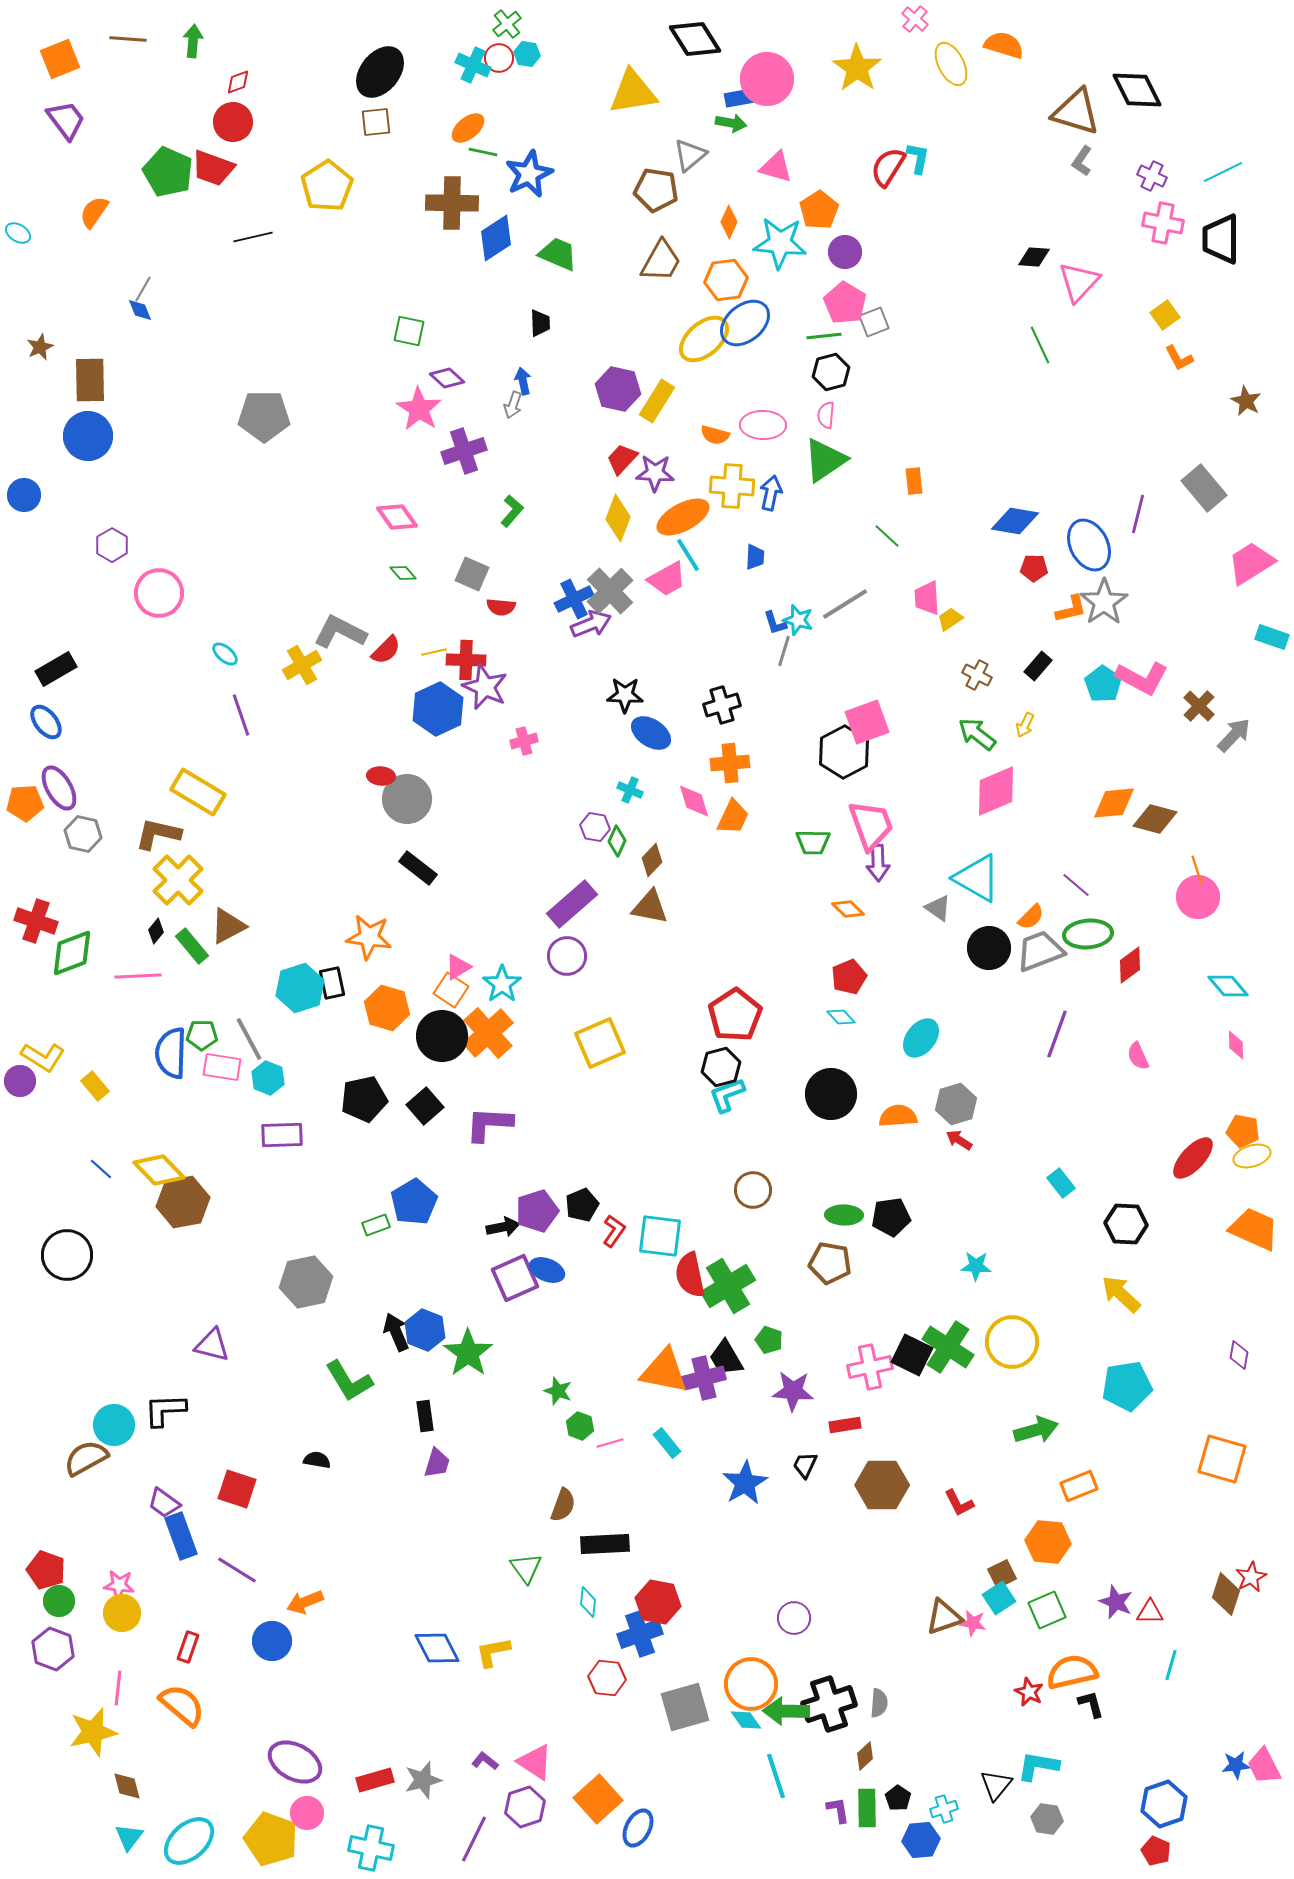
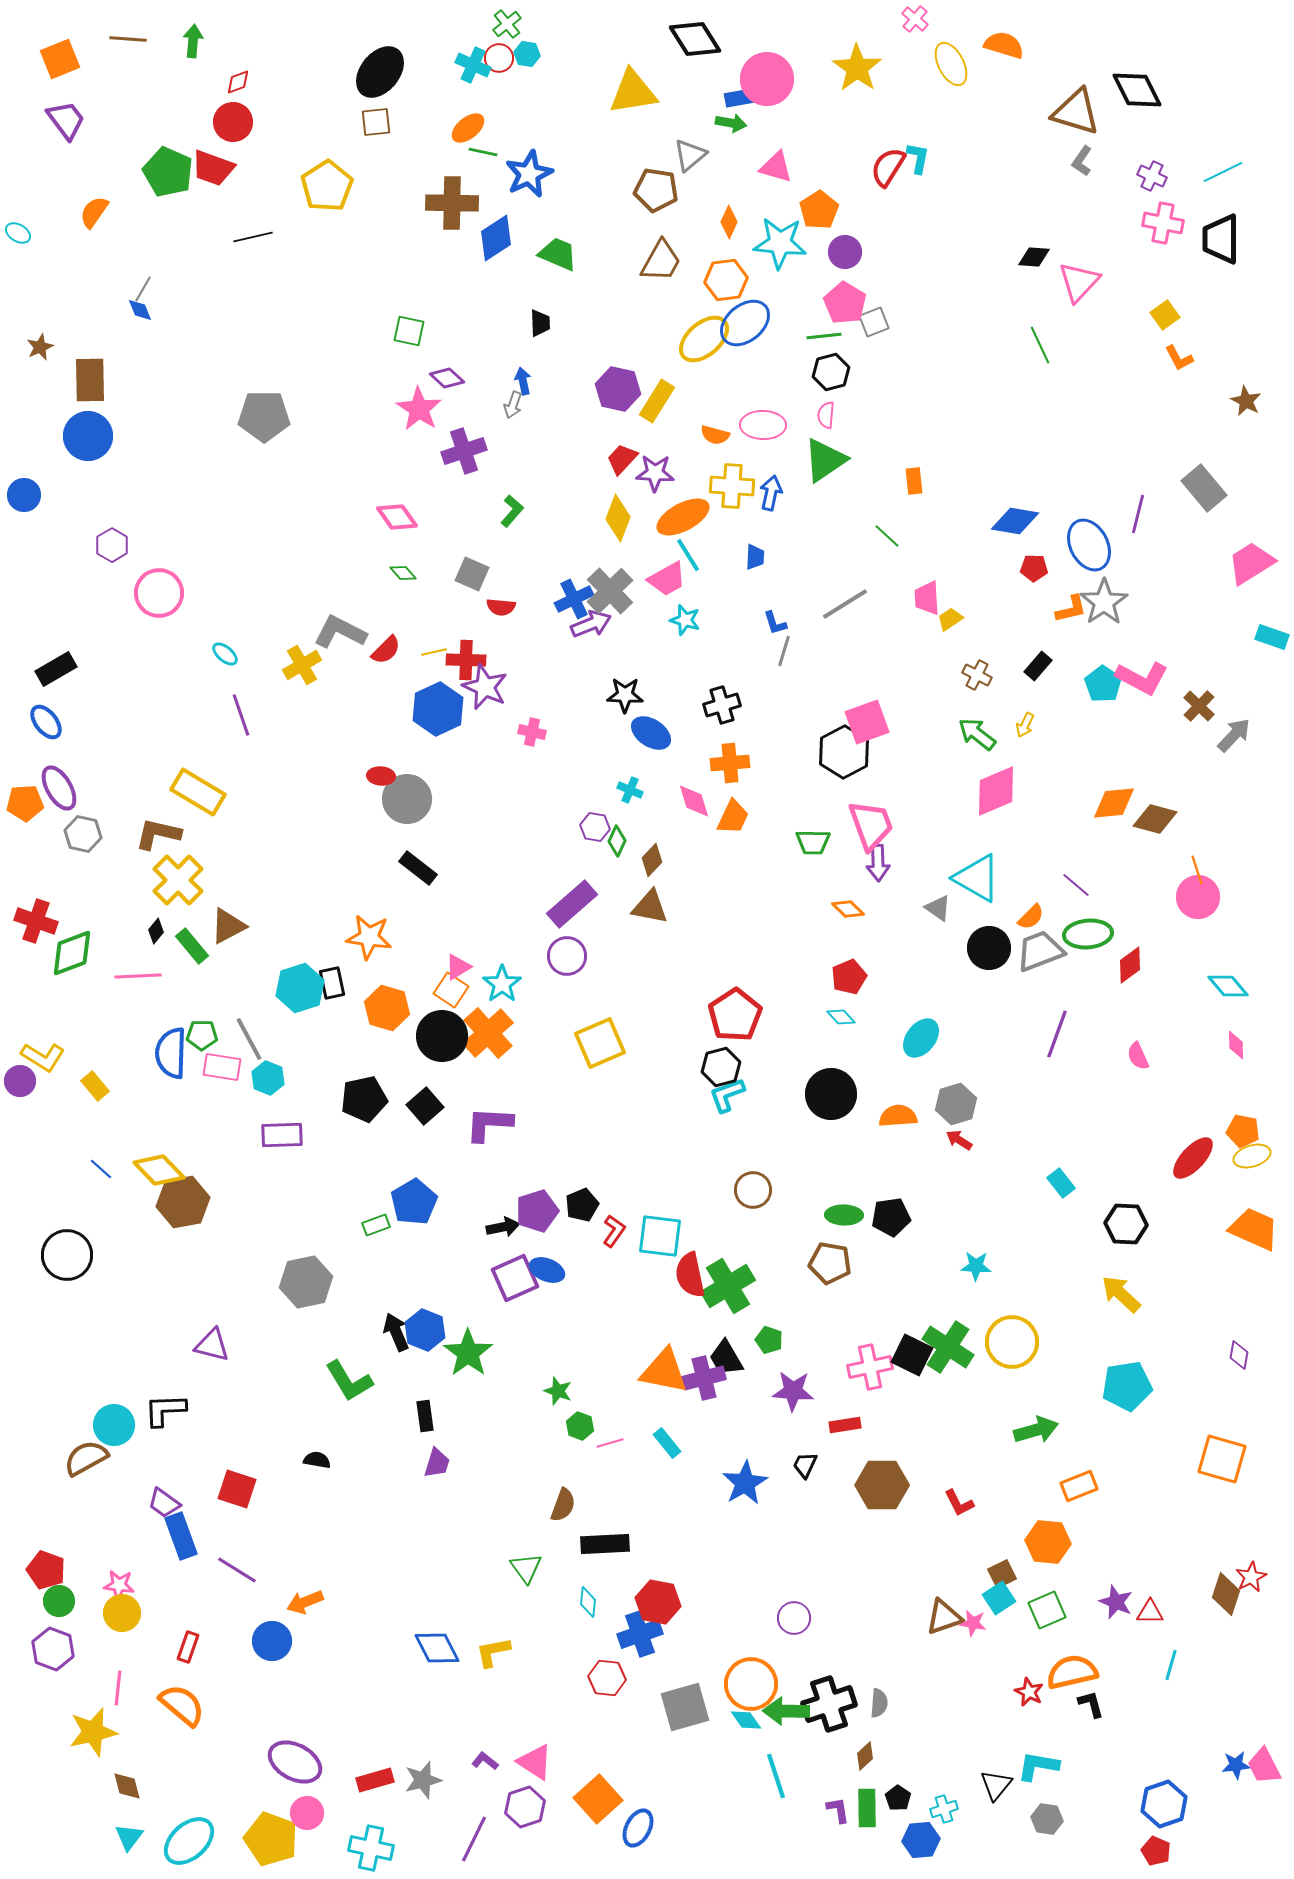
cyan star at (798, 620): moved 113 px left
pink cross at (524, 741): moved 8 px right, 9 px up; rotated 28 degrees clockwise
